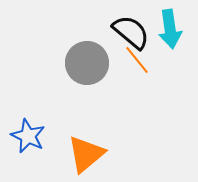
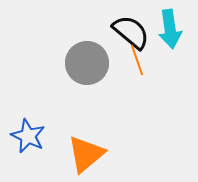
orange line: rotated 20 degrees clockwise
